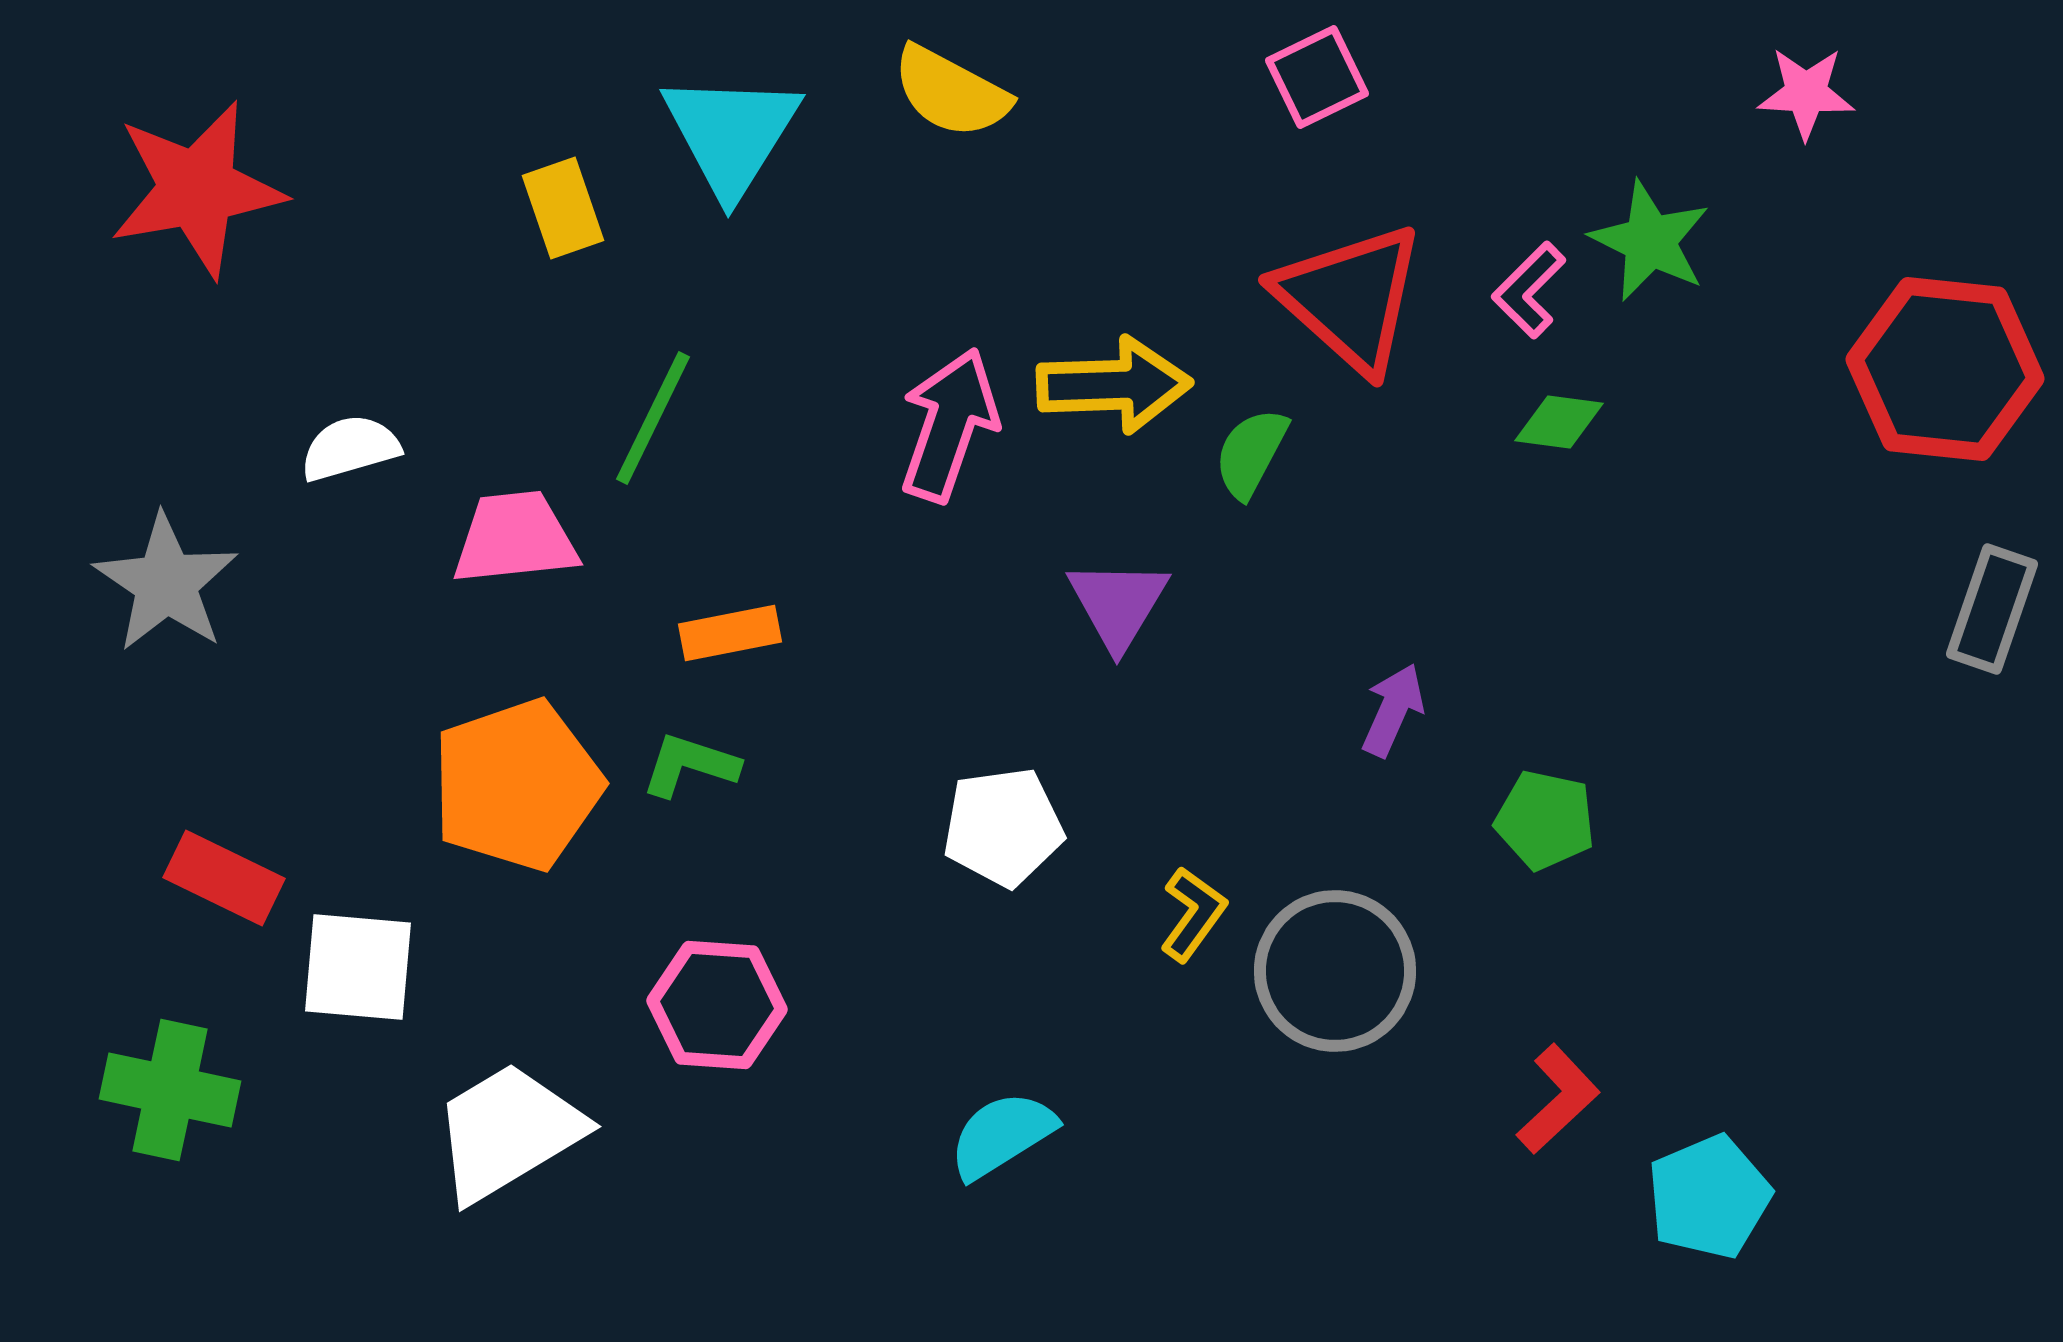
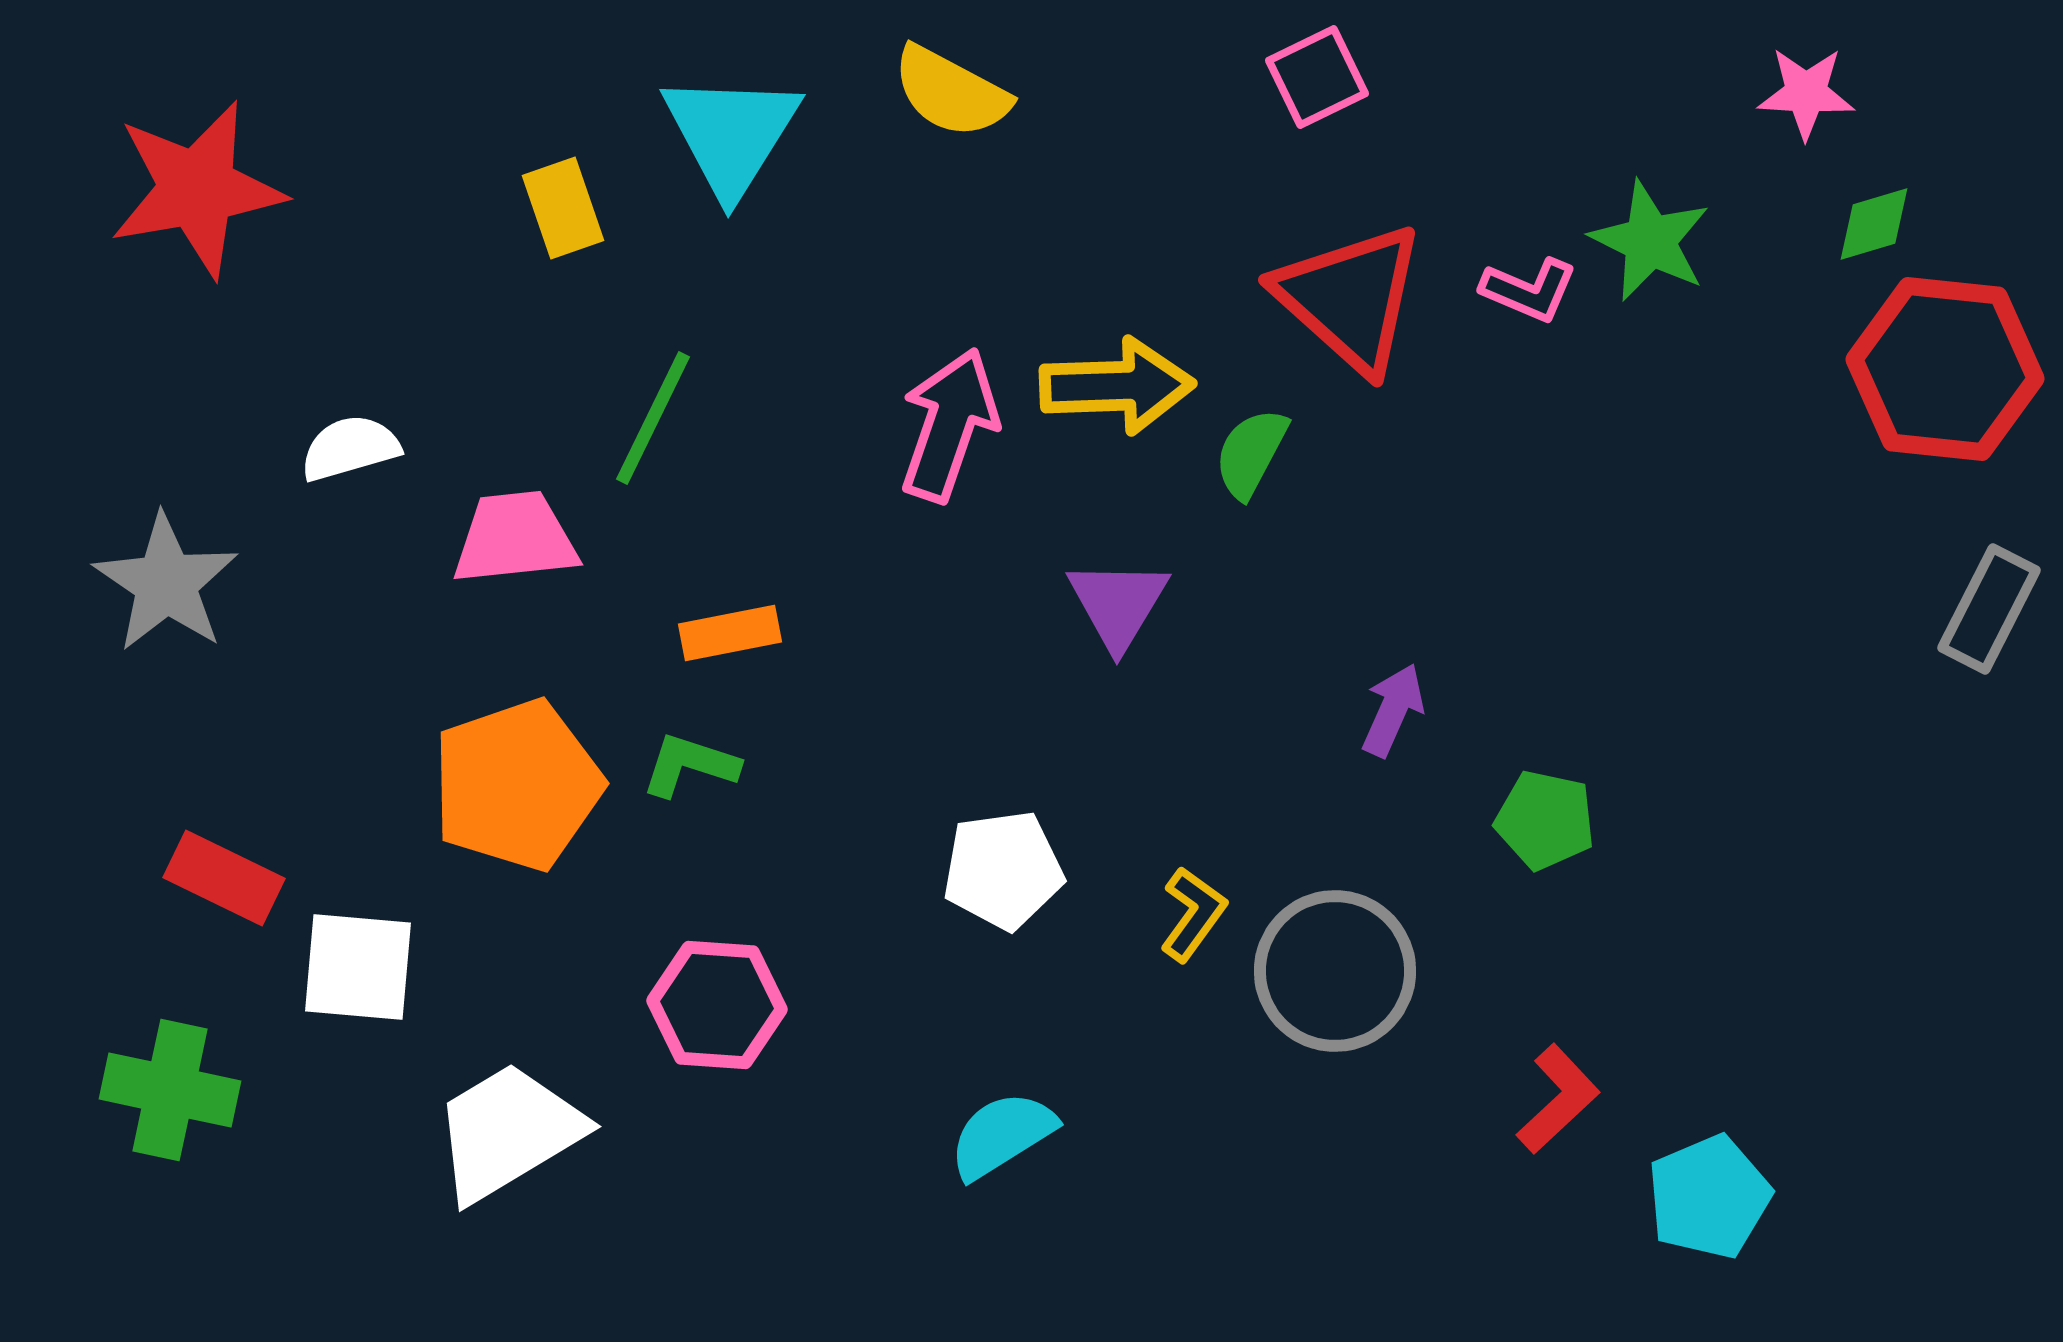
pink L-shape: rotated 112 degrees counterclockwise
yellow arrow: moved 3 px right, 1 px down
green diamond: moved 315 px right, 198 px up; rotated 24 degrees counterclockwise
gray rectangle: moved 3 px left; rotated 8 degrees clockwise
white pentagon: moved 43 px down
